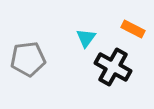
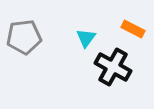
gray pentagon: moved 4 px left, 22 px up
